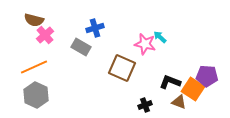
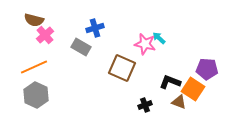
cyan arrow: moved 1 px left, 1 px down
purple pentagon: moved 7 px up
